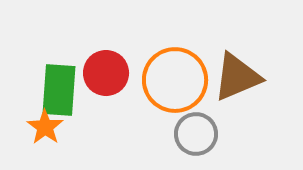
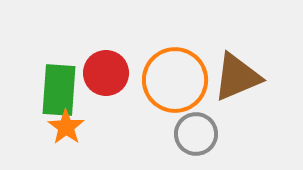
orange star: moved 21 px right
